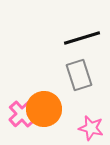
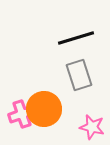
black line: moved 6 px left
pink cross: rotated 24 degrees clockwise
pink star: moved 1 px right, 1 px up
